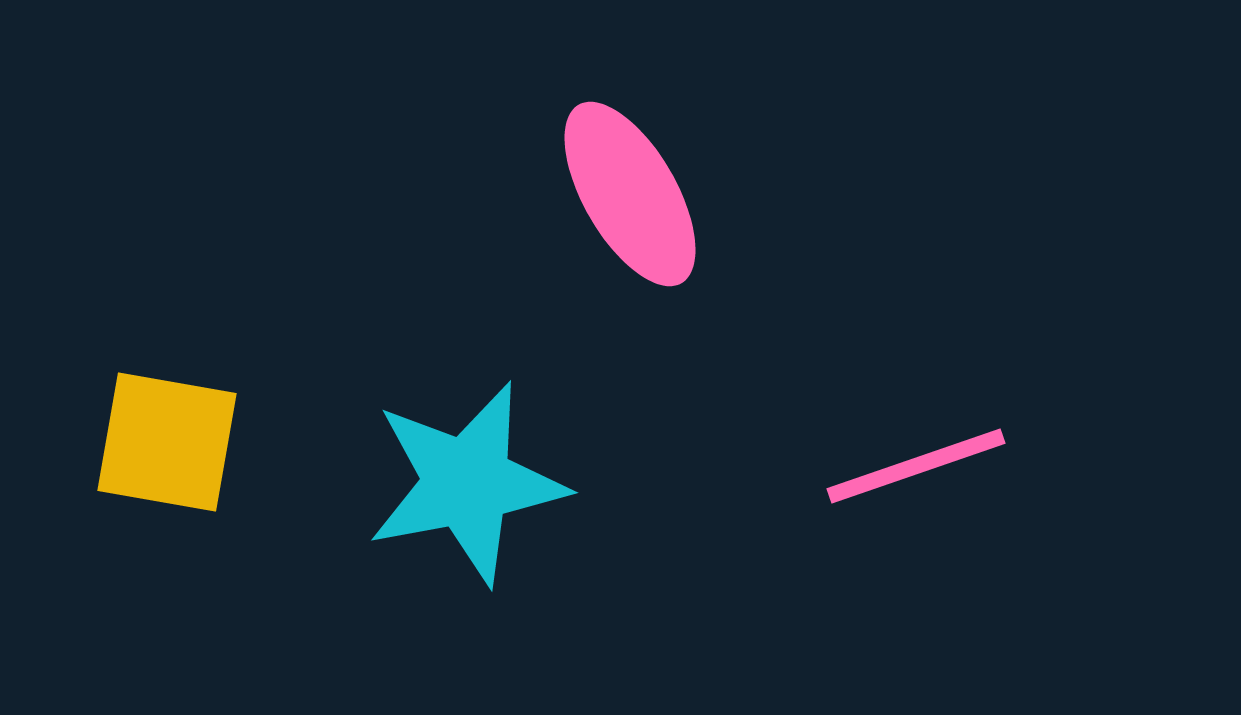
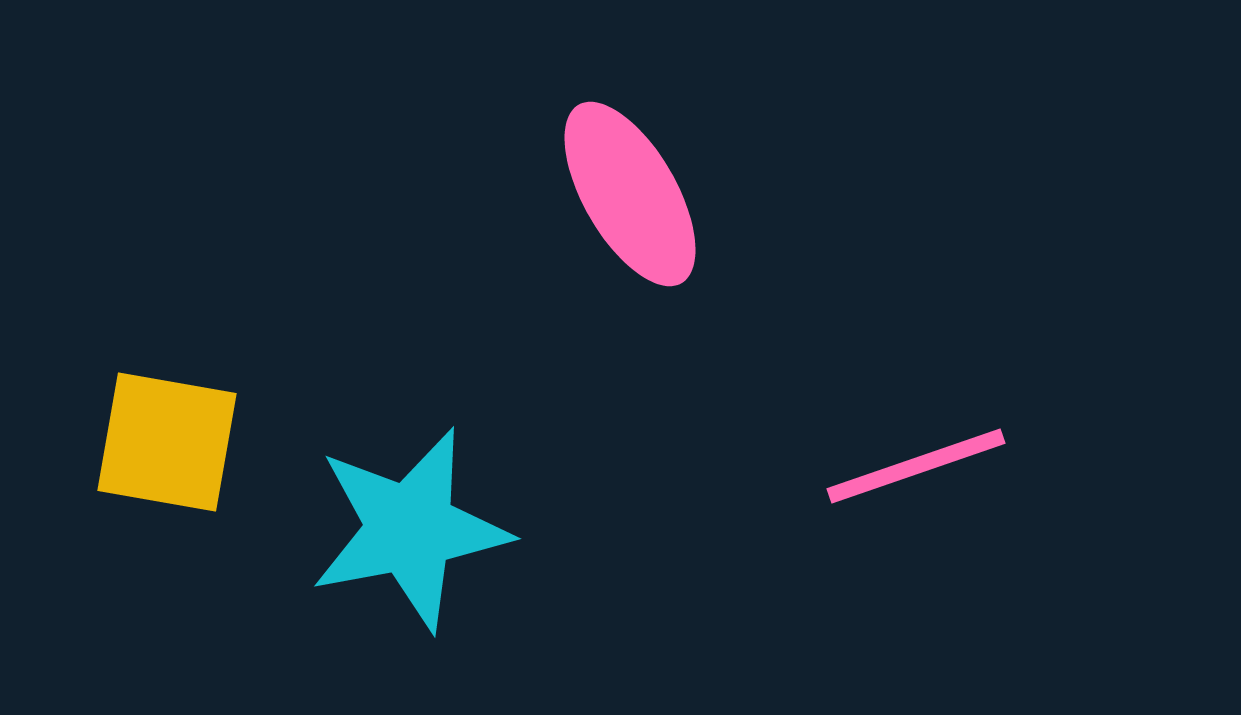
cyan star: moved 57 px left, 46 px down
